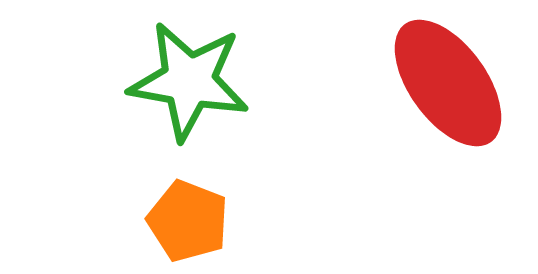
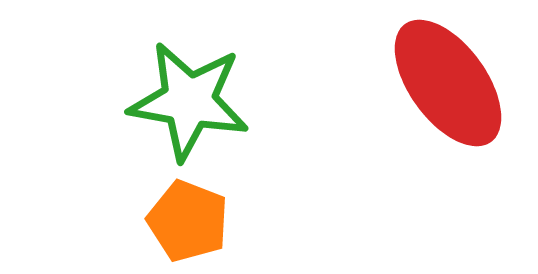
green star: moved 20 px down
